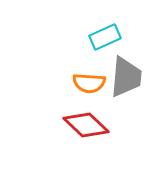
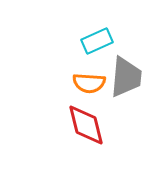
cyan rectangle: moved 8 px left, 4 px down
red diamond: rotated 33 degrees clockwise
